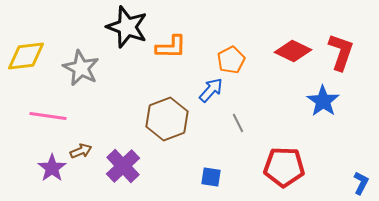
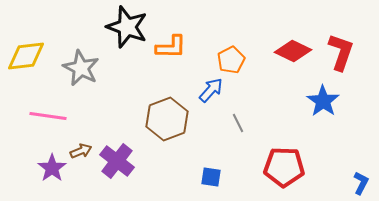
purple cross: moved 6 px left, 5 px up; rotated 8 degrees counterclockwise
